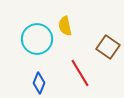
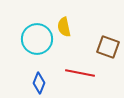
yellow semicircle: moved 1 px left, 1 px down
brown square: rotated 15 degrees counterclockwise
red line: rotated 48 degrees counterclockwise
